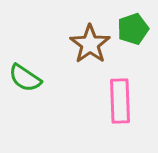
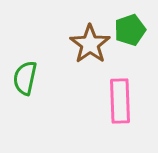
green pentagon: moved 3 px left, 1 px down
green semicircle: rotated 68 degrees clockwise
